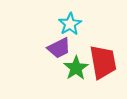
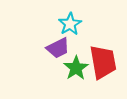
purple trapezoid: moved 1 px left
